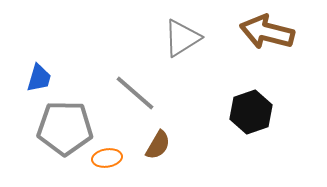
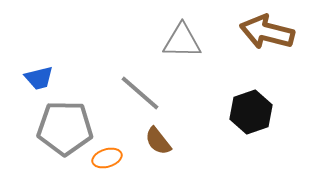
gray triangle: moved 3 px down; rotated 33 degrees clockwise
blue trapezoid: rotated 60 degrees clockwise
gray line: moved 5 px right
brown semicircle: moved 4 px up; rotated 112 degrees clockwise
orange ellipse: rotated 8 degrees counterclockwise
